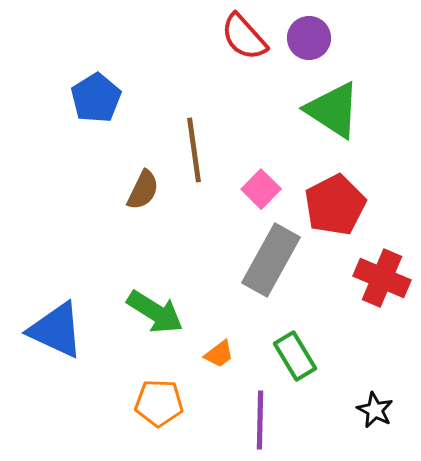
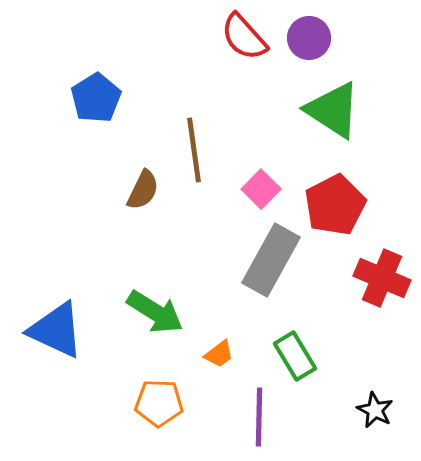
purple line: moved 1 px left, 3 px up
